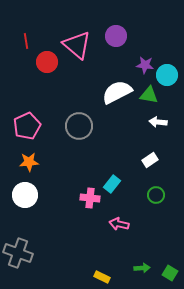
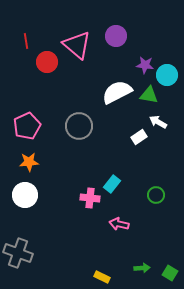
white arrow: rotated 24 degrees clockwise
white rectangle: moved 11 px left, 23 px up
